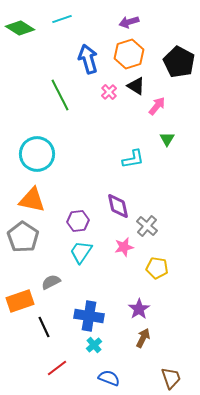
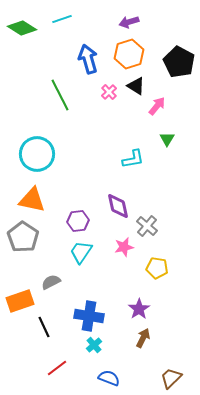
green diamond: moved 2 px right
brown trapezoid: rotated 115 degrees counterclockwise
